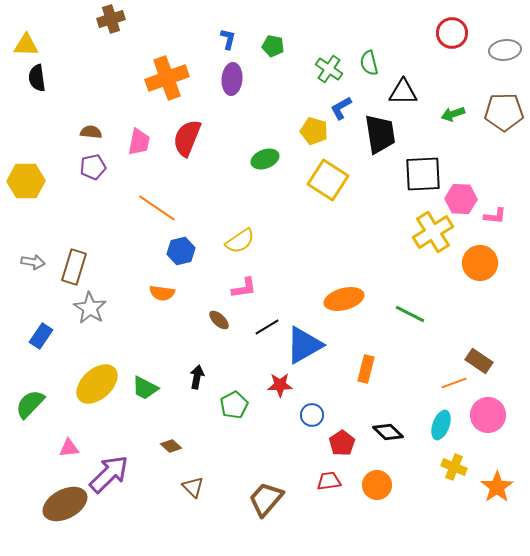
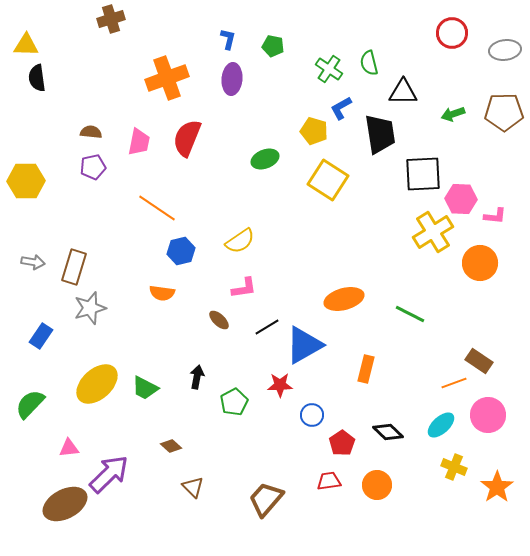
gray star at (90, 308): rotated 24 degrees clockwise
green pentagon at (234, 405): moved 3 px up
cyan ellipse at (441, 425): rotated 28 degrees clockwise
